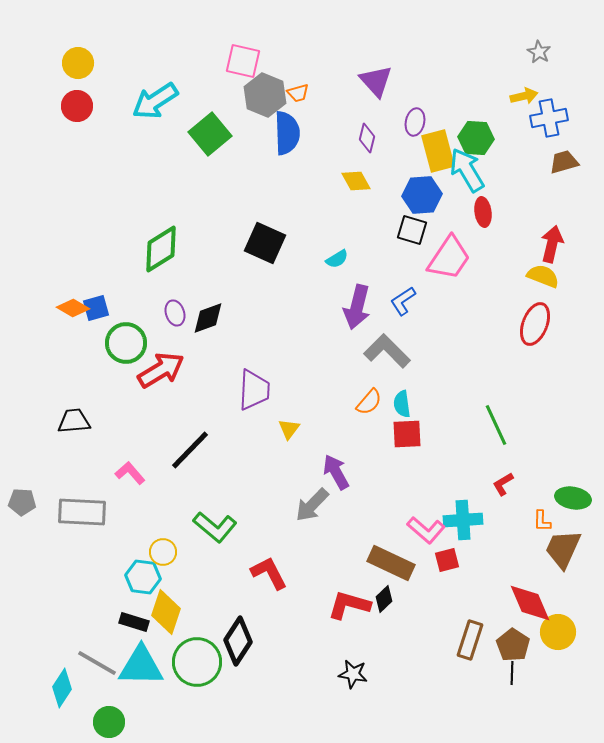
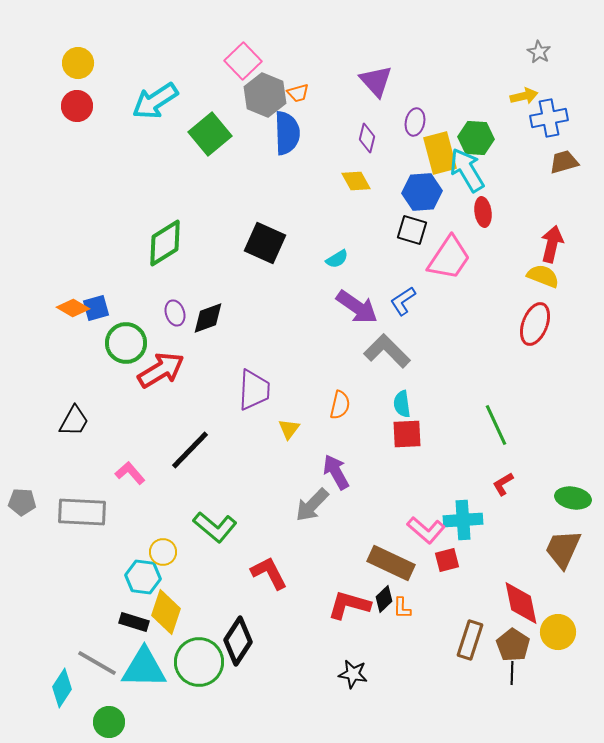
pink square at (243, 61): rotated 33 degrees clockwise
yellow rectangle at (438, 151): moved 2 px right, 2 px down
blue hexagon at (422, 195): moved 3 px up
green diamond at (161, 249): moved 4 px right, 6 px up
purple arrow at (357, 307): rotated 69 degrees counterclockwise
orange semicircle at (369, 402): moved 29 px left, 3 px down; rotated 28 degrees counterclockwise
black trapezoid at (74, 421): rotated 124 degrees clockwise
orange L-shape at (542, 521): moved 140 px left, 87 px down
red diamond at (530, 603): moved 9 px left; rotated 12 degrees clockwise
green circle at (197, 662): moved 2 px right
cyan triangle at (141, 666): moved 3 px right, 2 px down
